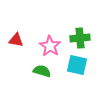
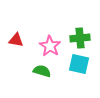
cyan square: moved 2 px right, 1 px up
